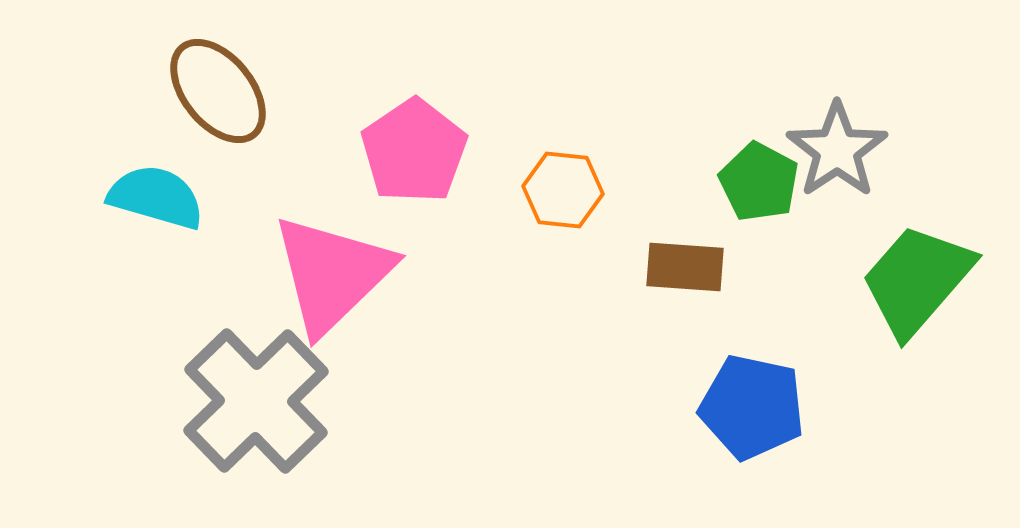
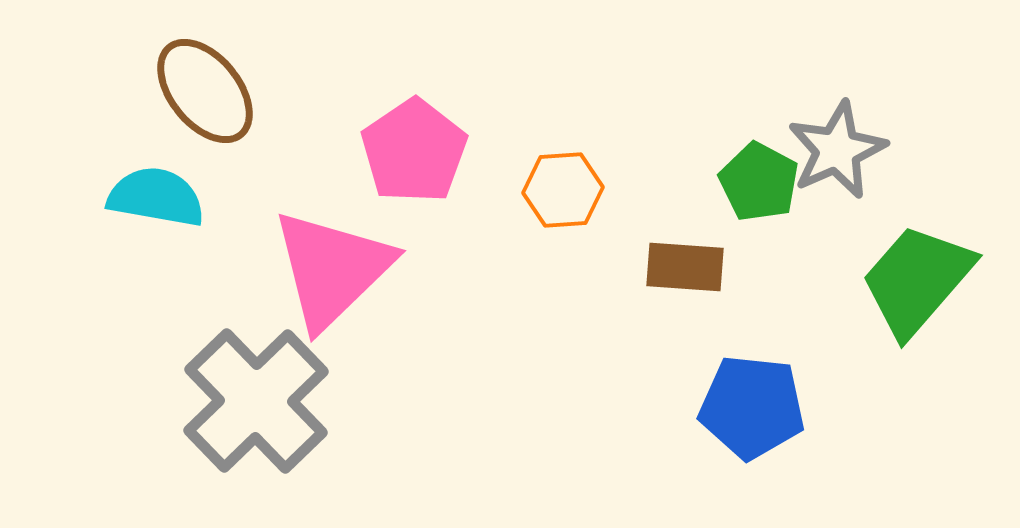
brown ellipse: moved 13 px left
gray star: rotated 10 degrees clockwise
orange hexagon: rotated 10 degrees counterclockwise
cyan semicircle: rotated 6 degrees counterclockwise
pink triangle: moved 5 px up
blue pentagon: rotated 6 degrees counterclockwise
